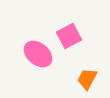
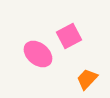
orange trapezoid: rotated 15 degrees clockwise
